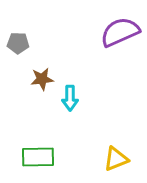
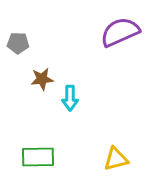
yellow triangle: rotated 8 degrees clockwise
